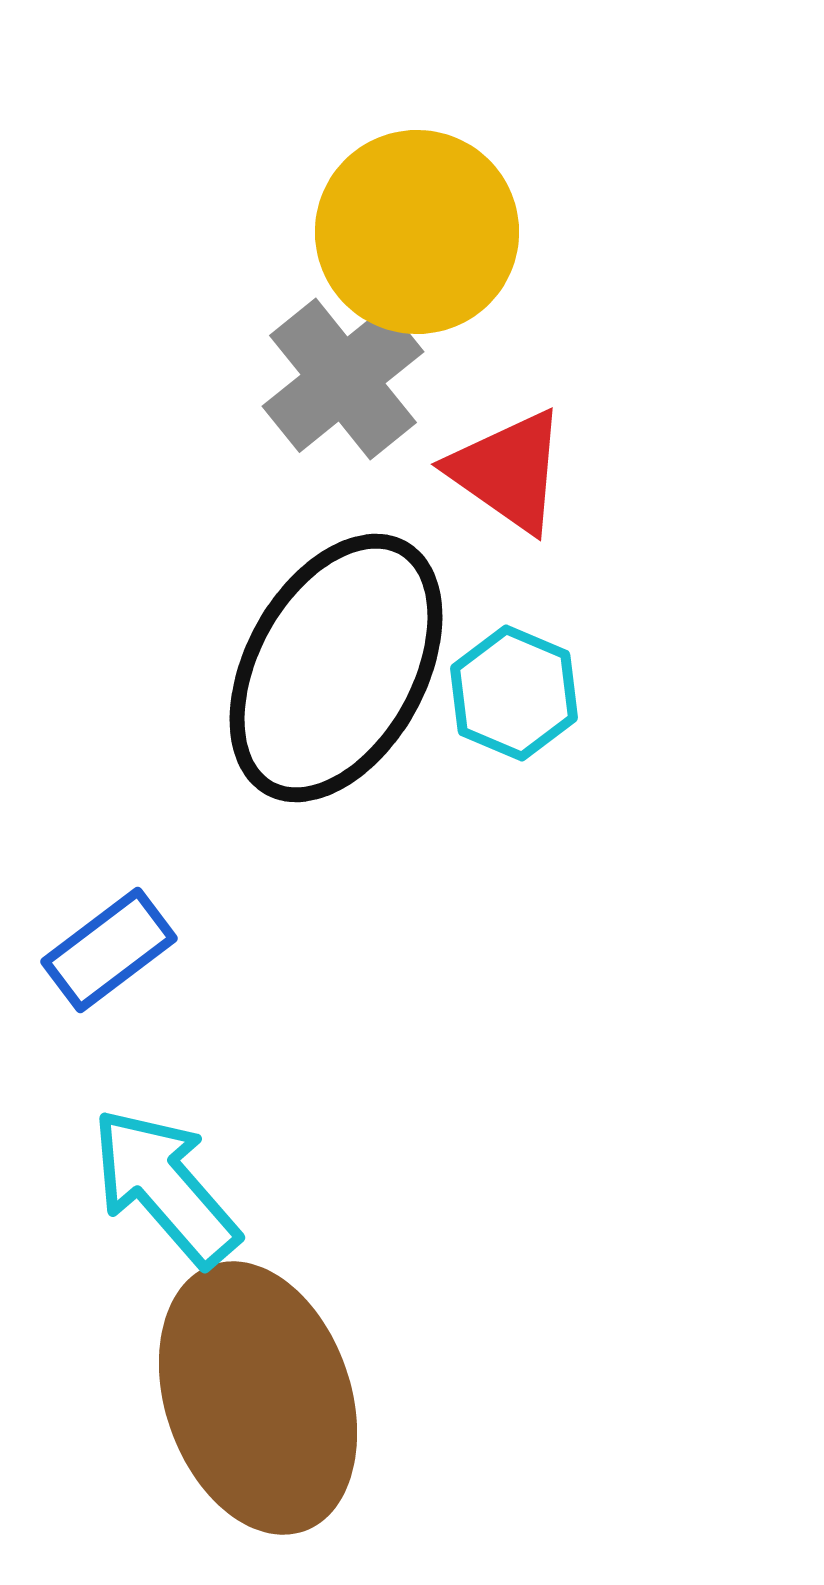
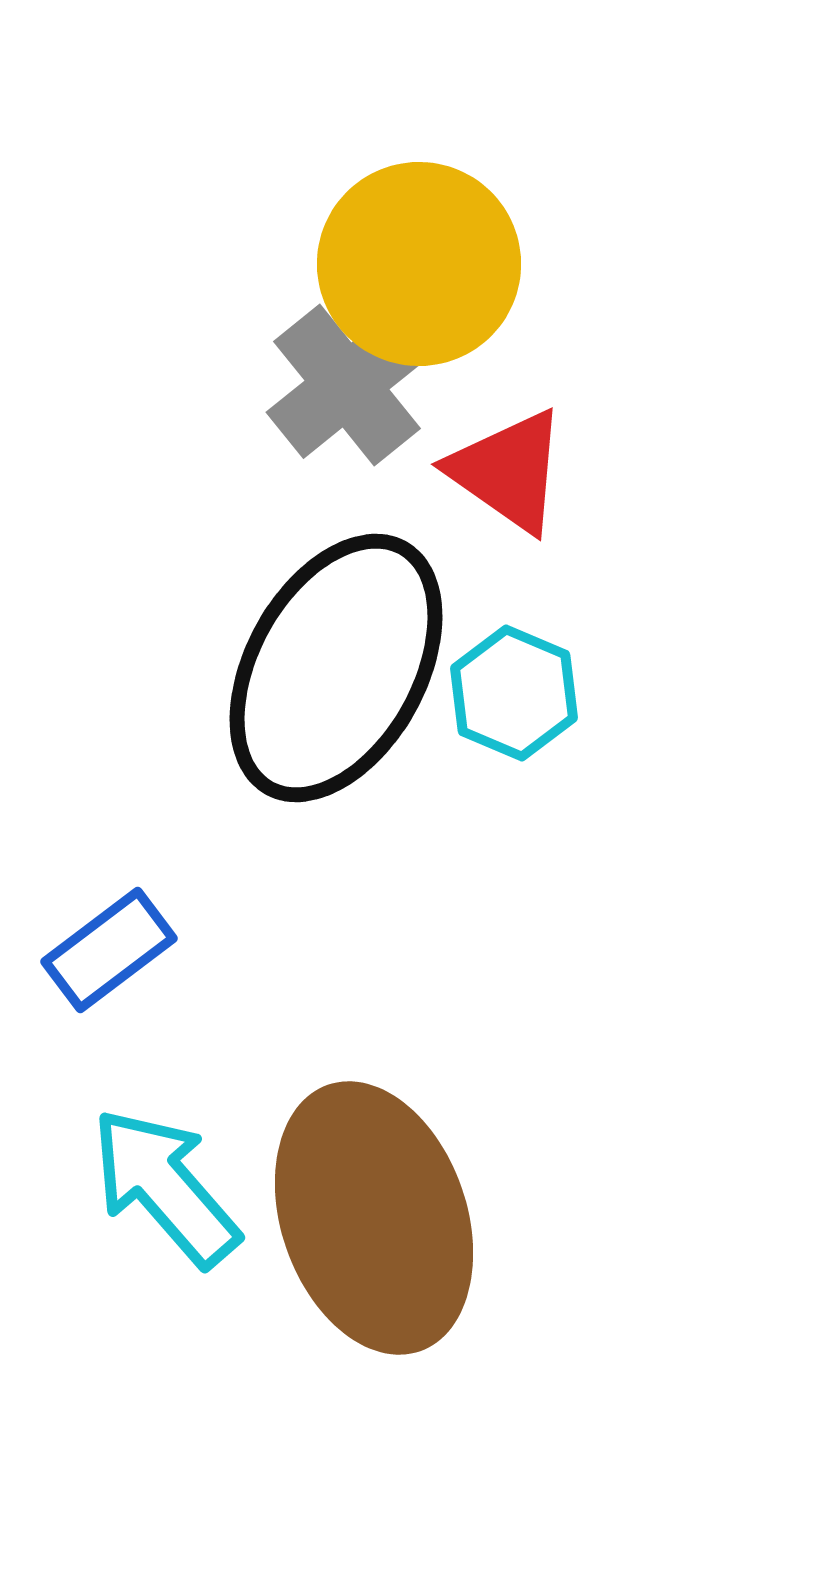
yellow circle: moved 2 px right, 32 px down
gray cross: moved 4 px right, 6 px down
brown ellipse: moved 116 px right, 180 px up
